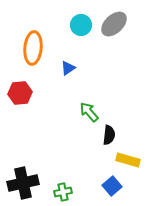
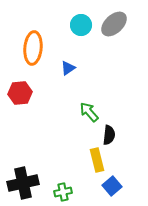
yellow rectangle: moved 31 px left; rotated 60 degrees clockwise
